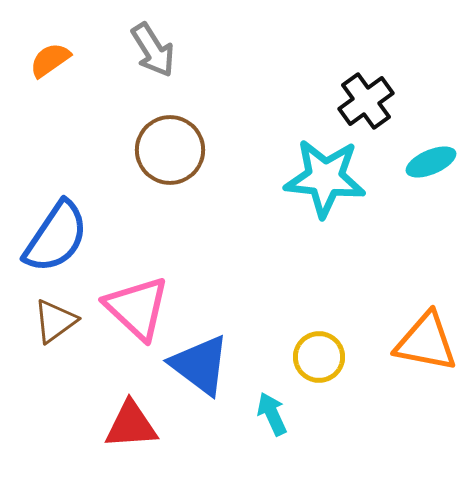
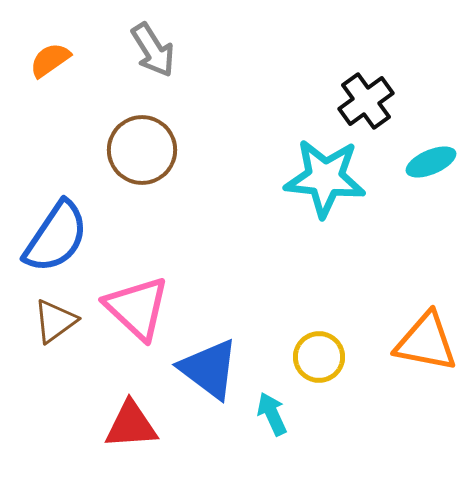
brown circle: moved 28 px left
blue triangle: moved 9 px right, 4 px down
